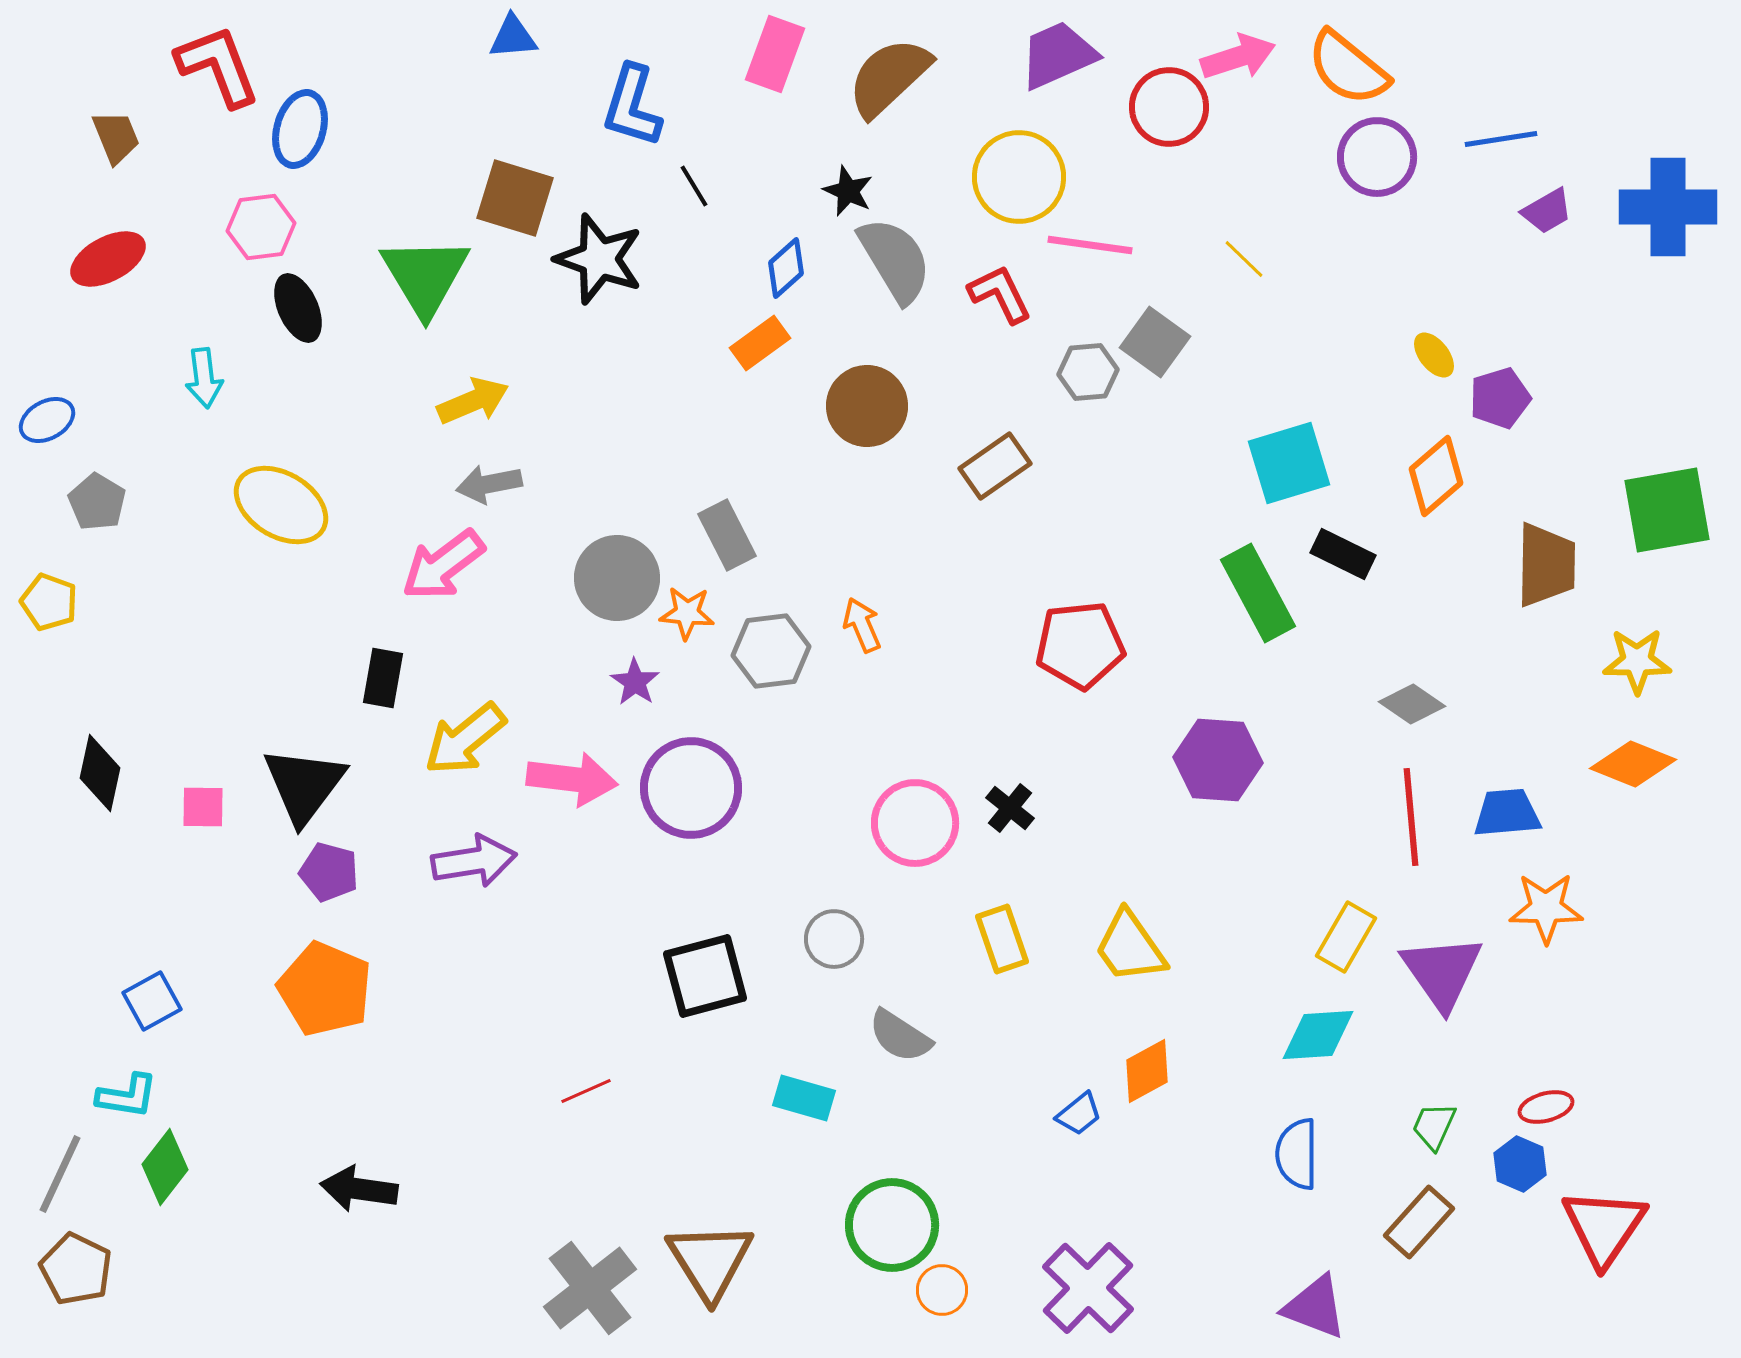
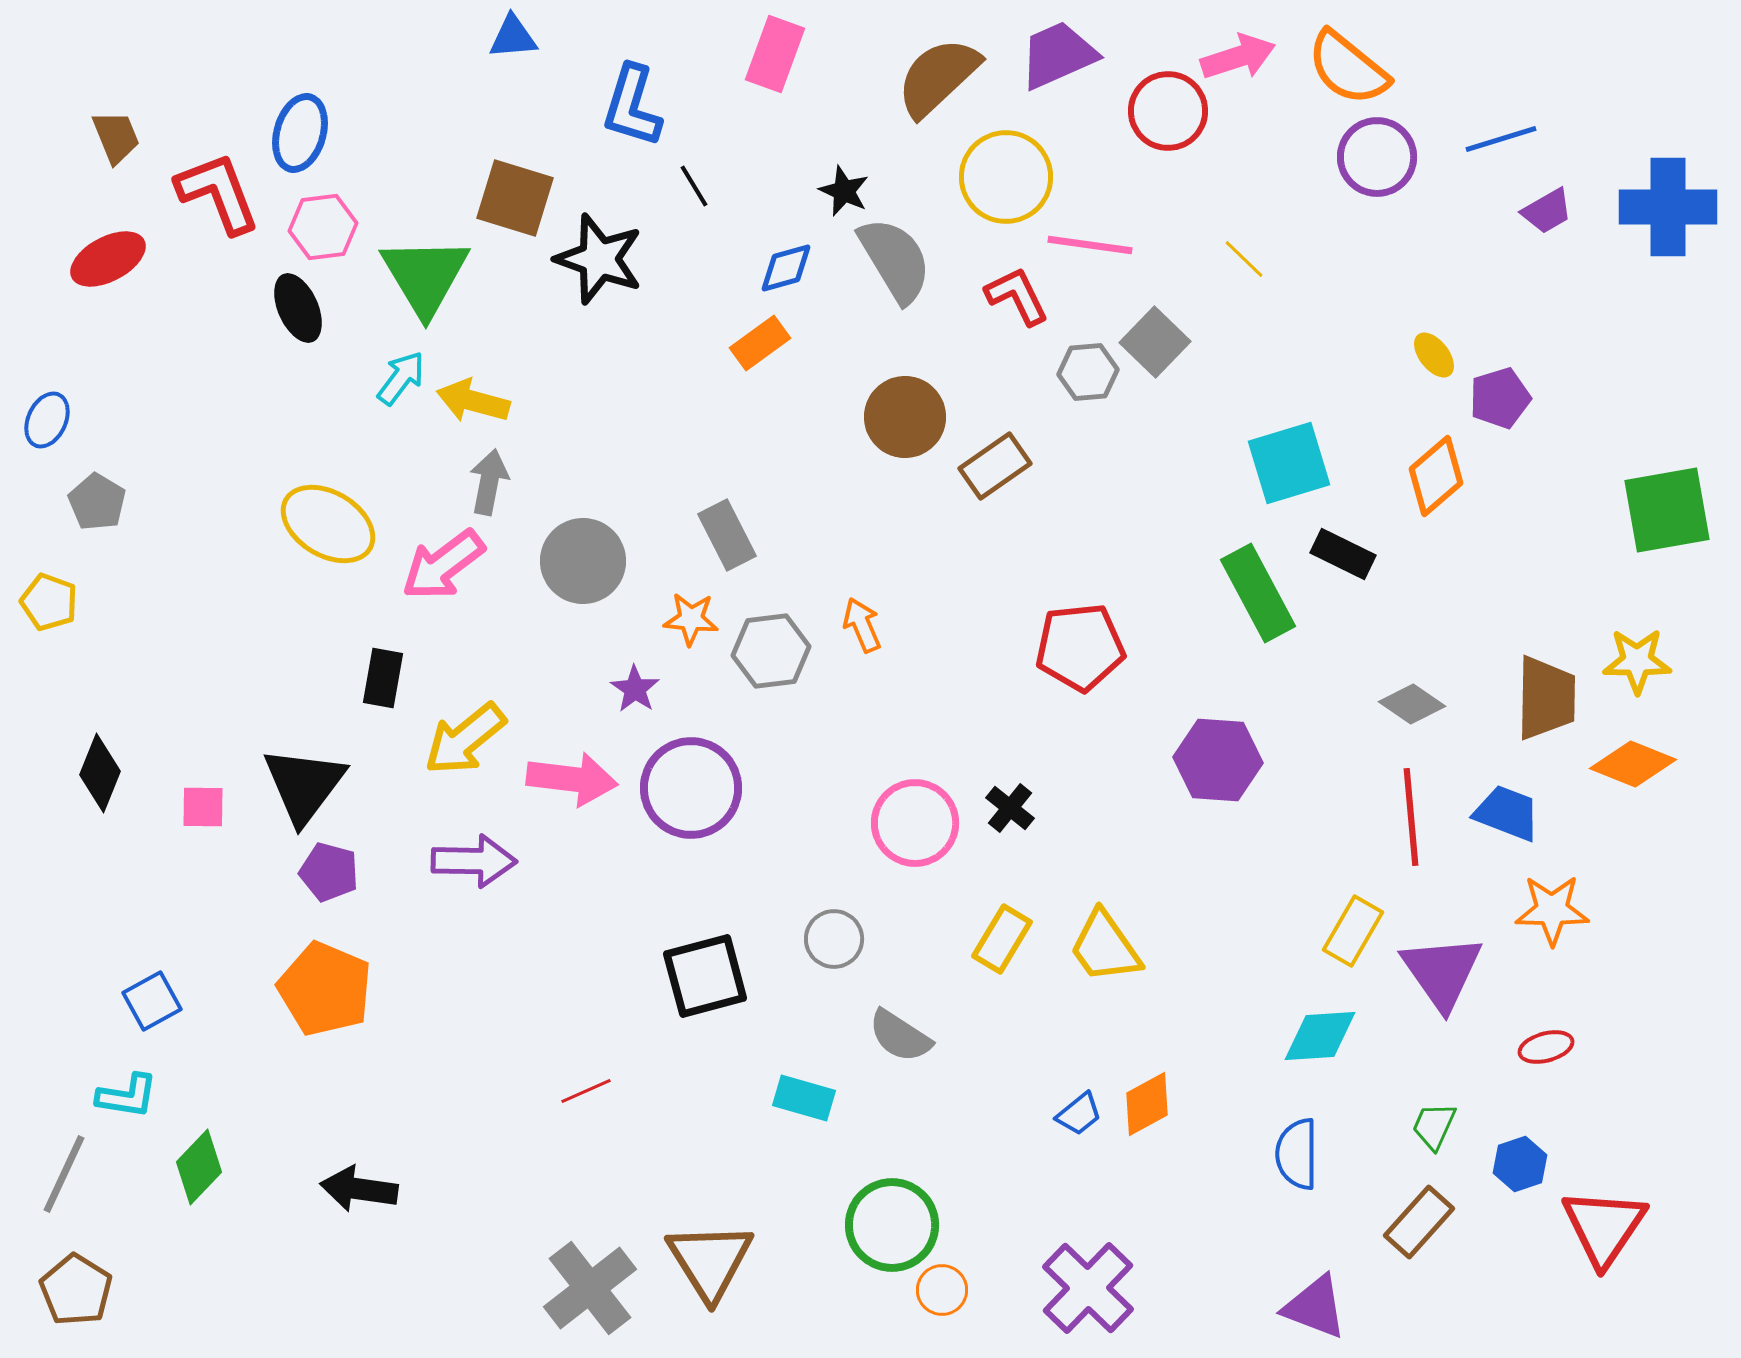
red L-shape at (218, 66): moved 127 px down
brown semicircle at (889, 77): moved 49 px right
red circle at (1169, 107): moved 1 px left, 4 px down
blue ellipse at (300, 129): moved 4 px down
blue line at (1501, 139): rotated 8 degrees counterclockwise
yellow circle at (1019, 177): moved 13 px left
black star at (848, 191): moved 4 px left
pink hexagon at (261, 227): moved 62 px right
blue diamond at (786, 268): rotated 26 degrees clockwise
red L-shape at (1000, 294): moved 17 px right, 2 px down
gray square at (1155, 342): rotated 8 degrees clockwise
cyan arrow at (204, 378): moved 197 px right; rotated 136 degrees counterclockwise
yellow arrow at (473, 401): rotated 142 degrees counterclockwise
brown circle at (867, 406): moved 38 px right, 11 px down
blue ellipse at (47, 420): rotated 36 degrees counterclockwise
gray arrow at (489, 484): moved 2 px up; rotated 112 degrees clockwise
yellow ellipse at (281, 505): moved 47 px right, 19 px down
brown trapezoid at (1546, 565): moved 133 px down
gray circle at (617, 578): moved 34 px left, 17 px up
orange star at (687, 613): moved 4 px right, 6 px down
red pentagon at (1080, 645): moved 2 px down
purple star at (635, 682): moved 7 px down
black diamond at (100, 773): rotated 10 degrees clockwise
blue trapezoid at (1507, 813): rotated 26 degrees clockwise
purple arrow at (474, 861): rotated 10 degrees clockwise
orange star at (1546, 908): moved 6 px right, 2 px down
yellow rectangle at (1346, 937): moved 7 px right, 6 px up
yellow rectangle at (1002, 939): rotated 50 degrees clockwise
yellow trapezoid at (1130, 947): moved 25 px left
cyan diamond at (1318, 1035): moved 2 px right, 1 px down
orange diamond at (1147, 1071): moved 33 px down
red ellipse at (1546, 1107): moved 60 px up
blue hexagon at (1520, 1164): rotated 18 degrees clockwise
green diamond at (165, 1167): moved 34 px right; rotated 6 degrees clockwise
gray line at (60, 1174): moved 4 px right
brown pentagon at (76, 1269): moved 21 px down; rotated 6 degrees clockwise
